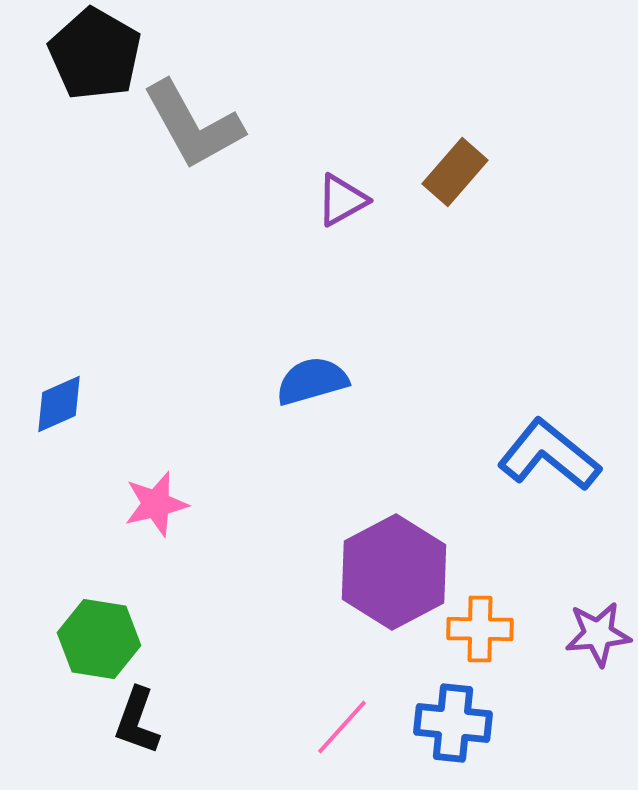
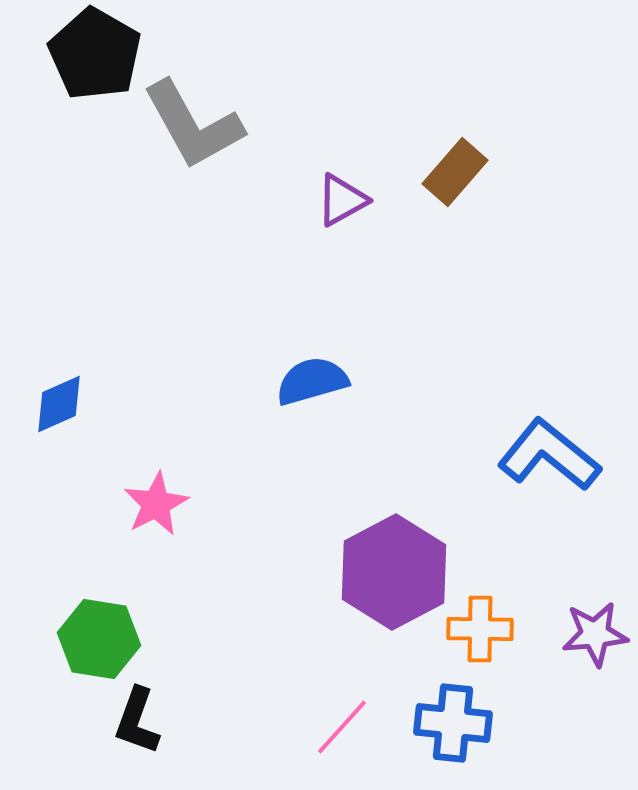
pink star: rotated 14 degrees counterclockwise
purple star: moved 3 px left
